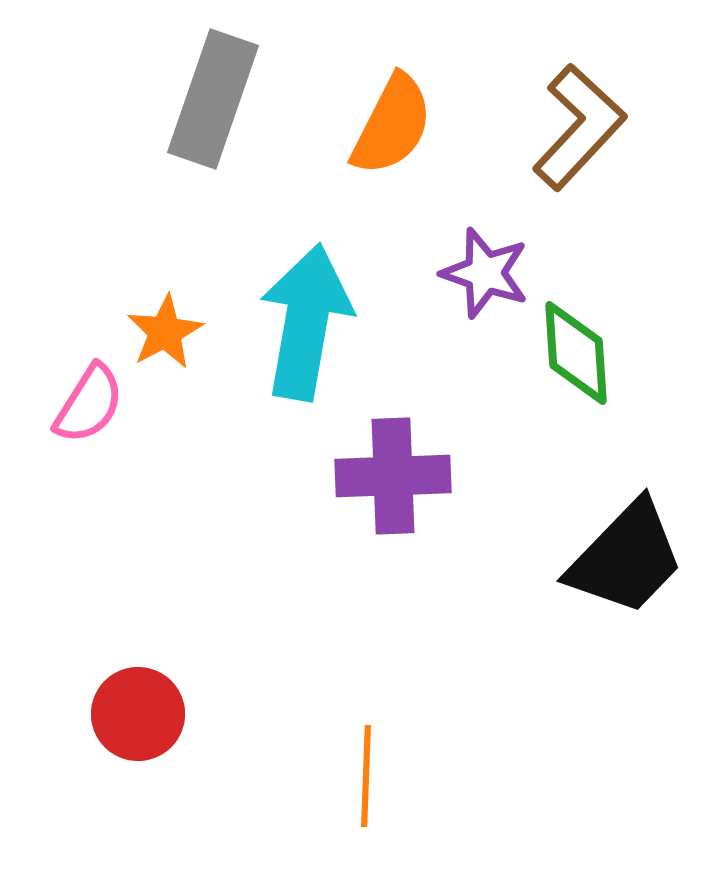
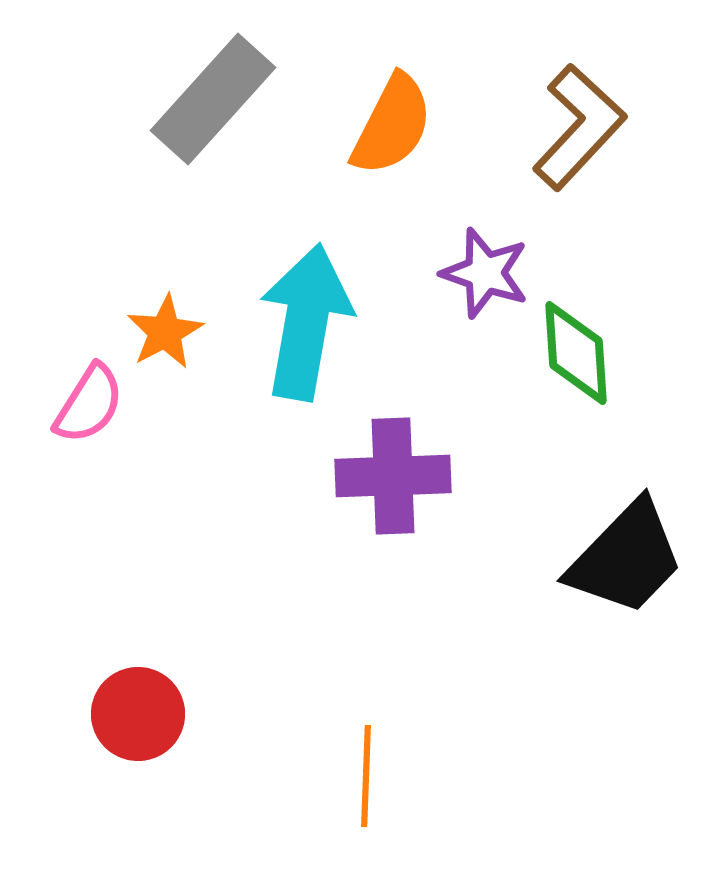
gray rectangle: rotated 23 degrees clockwise
